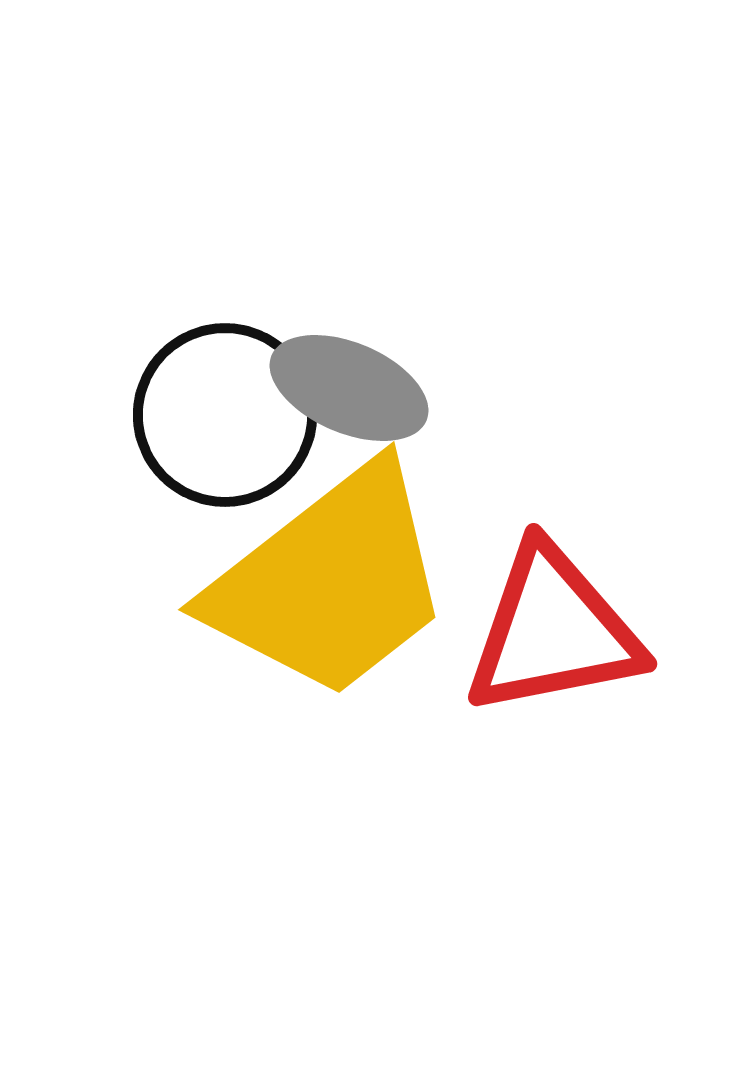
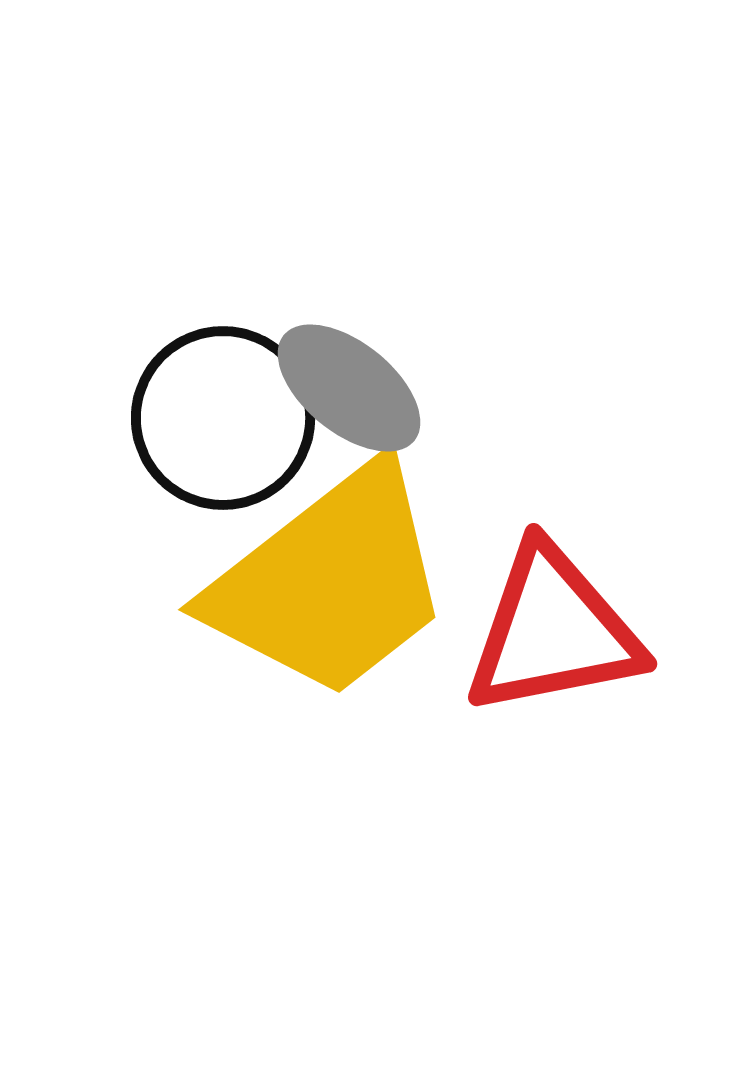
gray ellipse: rotated 16 degrees clockwise
black circle: moved 2 px left, 3 px down
